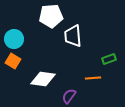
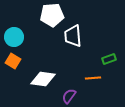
white pentagon: moved 1 px right, 1 px up
cyan circle: moved 2 px up
